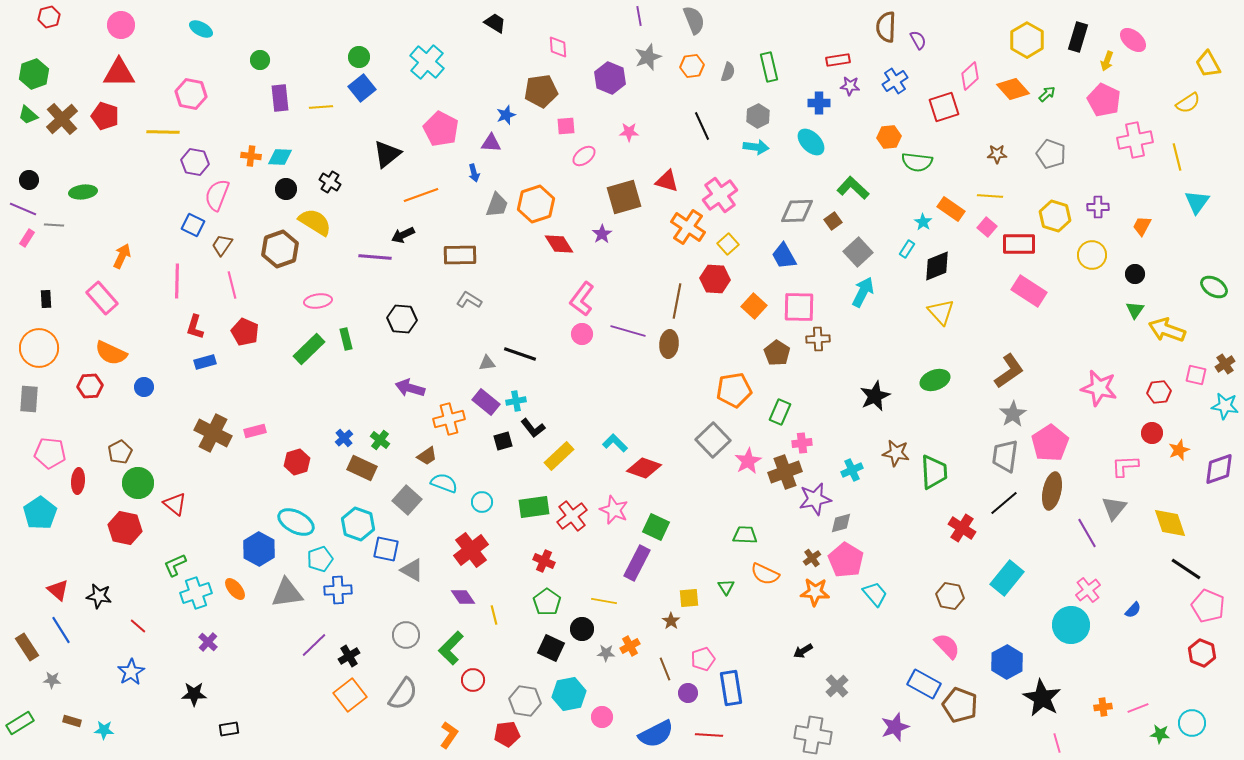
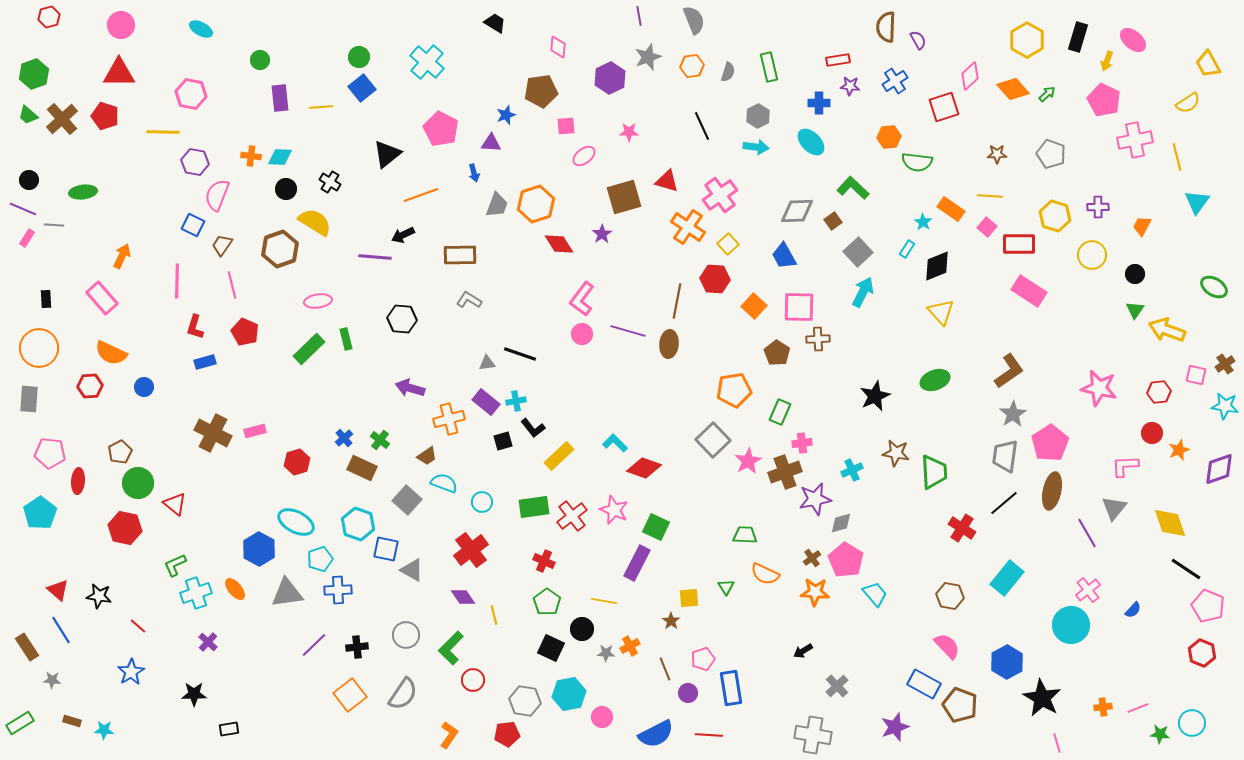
pink diamond at (558, 47): rotated 10 degrees clockwise
purple hexagon at (610, 78): rotated 12 degrees clockwise
black cross at (349, 656): moved 8 px right, 9 px up; rotated 25 degrees clockwise
